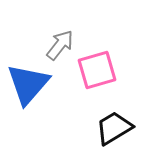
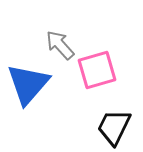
gray arrow: rotated 80 degrees counterclockwise
black trapezoid: moved 1 px up; rotated 33 degrees counterclockwise
